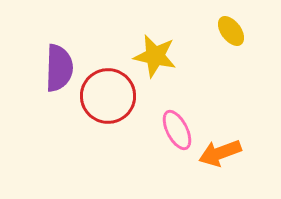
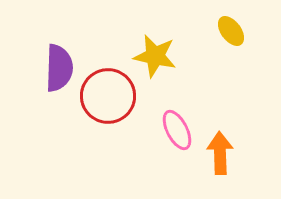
orange arrow: rotated 108 degrees clockwise
